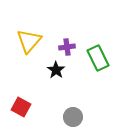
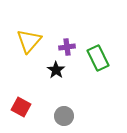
gray circle: moved 9 px left, 1 px up
